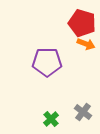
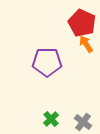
red pentagon: rotated 8 degrees clockwise
orange arrow: rotated 144 degrees counterclockwise
gray cross: moved 10 px down
